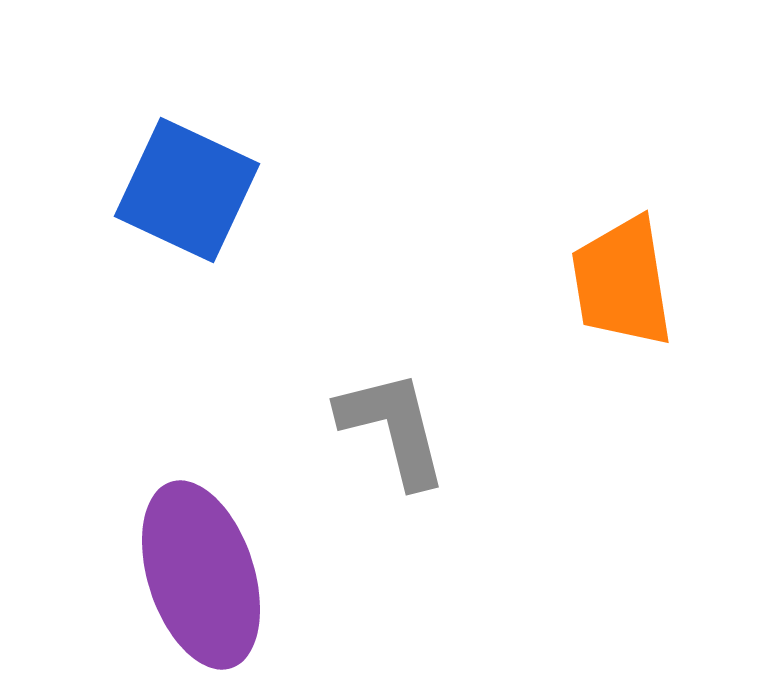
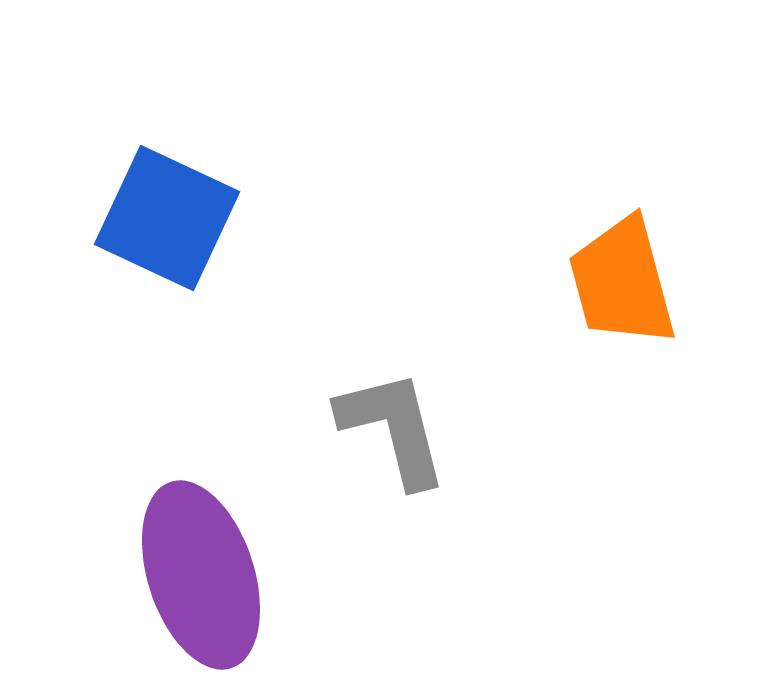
blue square: moved 20 px left, 28 px down
orange trapezoid: rotated 6 degrees counterclockwise
